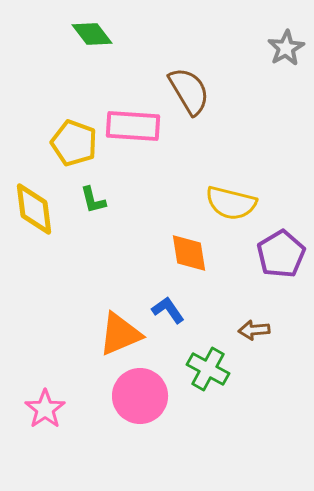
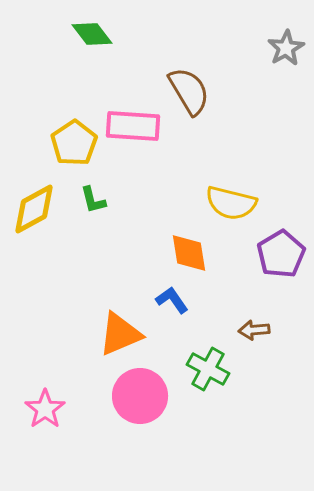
yellow pentagon: rotated 18 degrees clockwise
yellow diamond: rotated 68 degrees clockwise
blue L-shape: moved 4 px right, 10 px up
